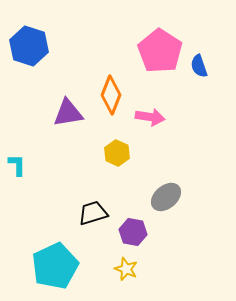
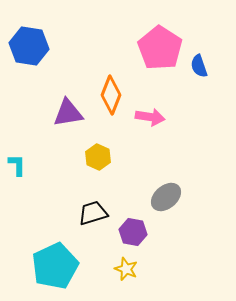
blue hexagon: rotated 9 degrees counterclockwise
pink pentagon: moved 3 px up
yellow hexagon: moved 19 px left, 4 px down
